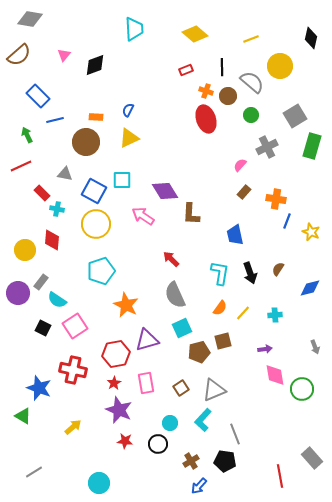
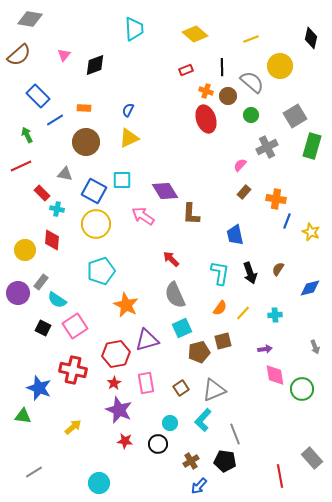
orange rectangle at (96, 117): moved 12 px left, 9 px up
blue line at (55, 120): rotated 18 degrees counterclockwise
green triangle at (23, 416): rotated 24 degrees counterclockwise
